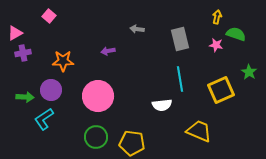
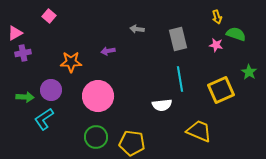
yellow arrow: rotated 152 degrees clockwise
gray rectangle: moved 2 px left
orange star: moved 8 px right, 1 px down
